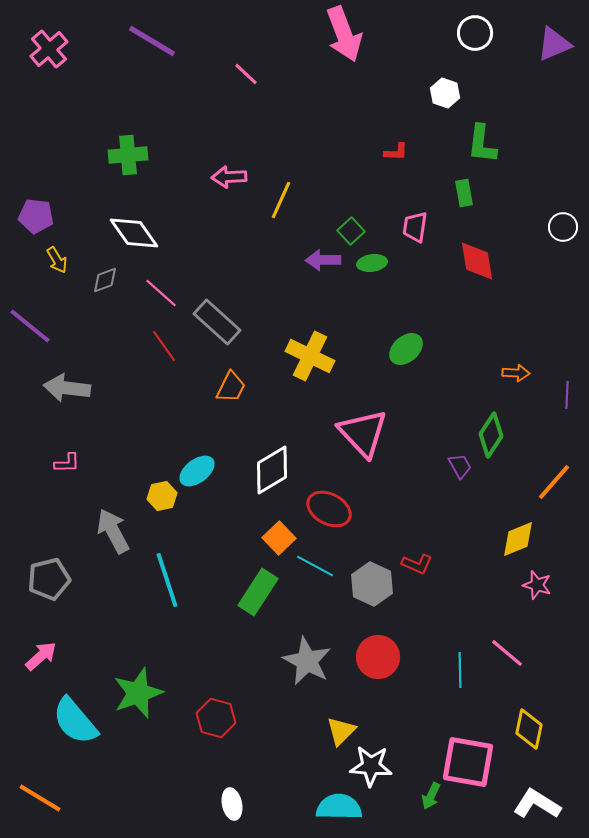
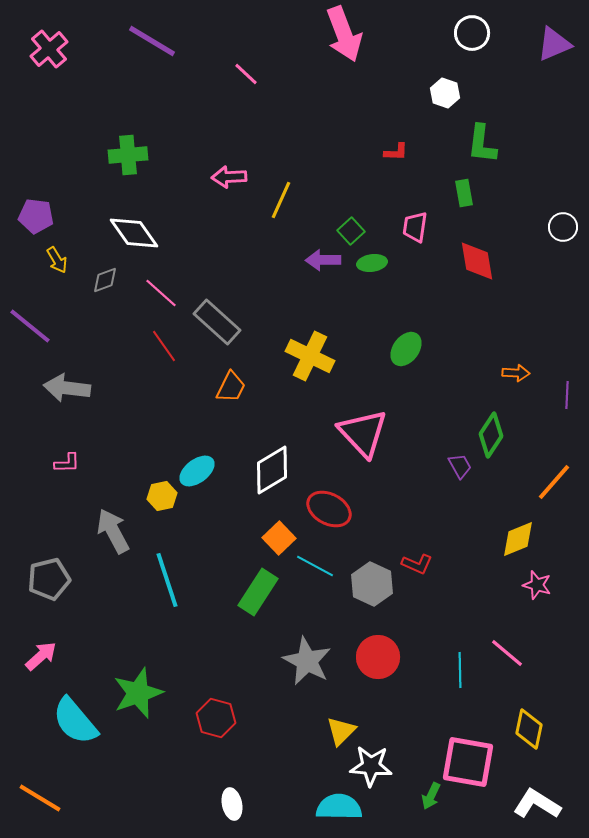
white circle at (475, 33): moved 3 px left
green ellipse at (406, 349): rotated 12 degrees counterclockwise
